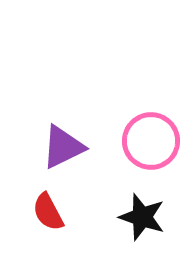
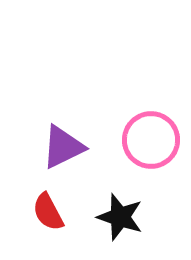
pink circle: moved 1 px up
black star: moved 22 px left
